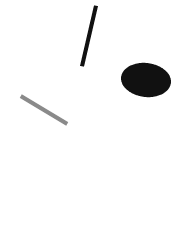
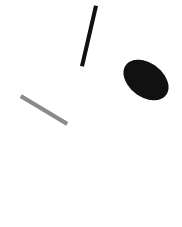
black ellipse: rotated 30 degrees clockwise
